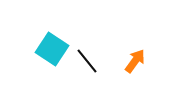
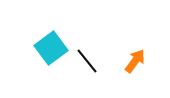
cyan square: moved 1 px left, 1 px up; rotated 20 degrees clockwise
